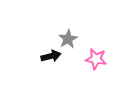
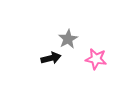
black arrow: moved 2 px down
